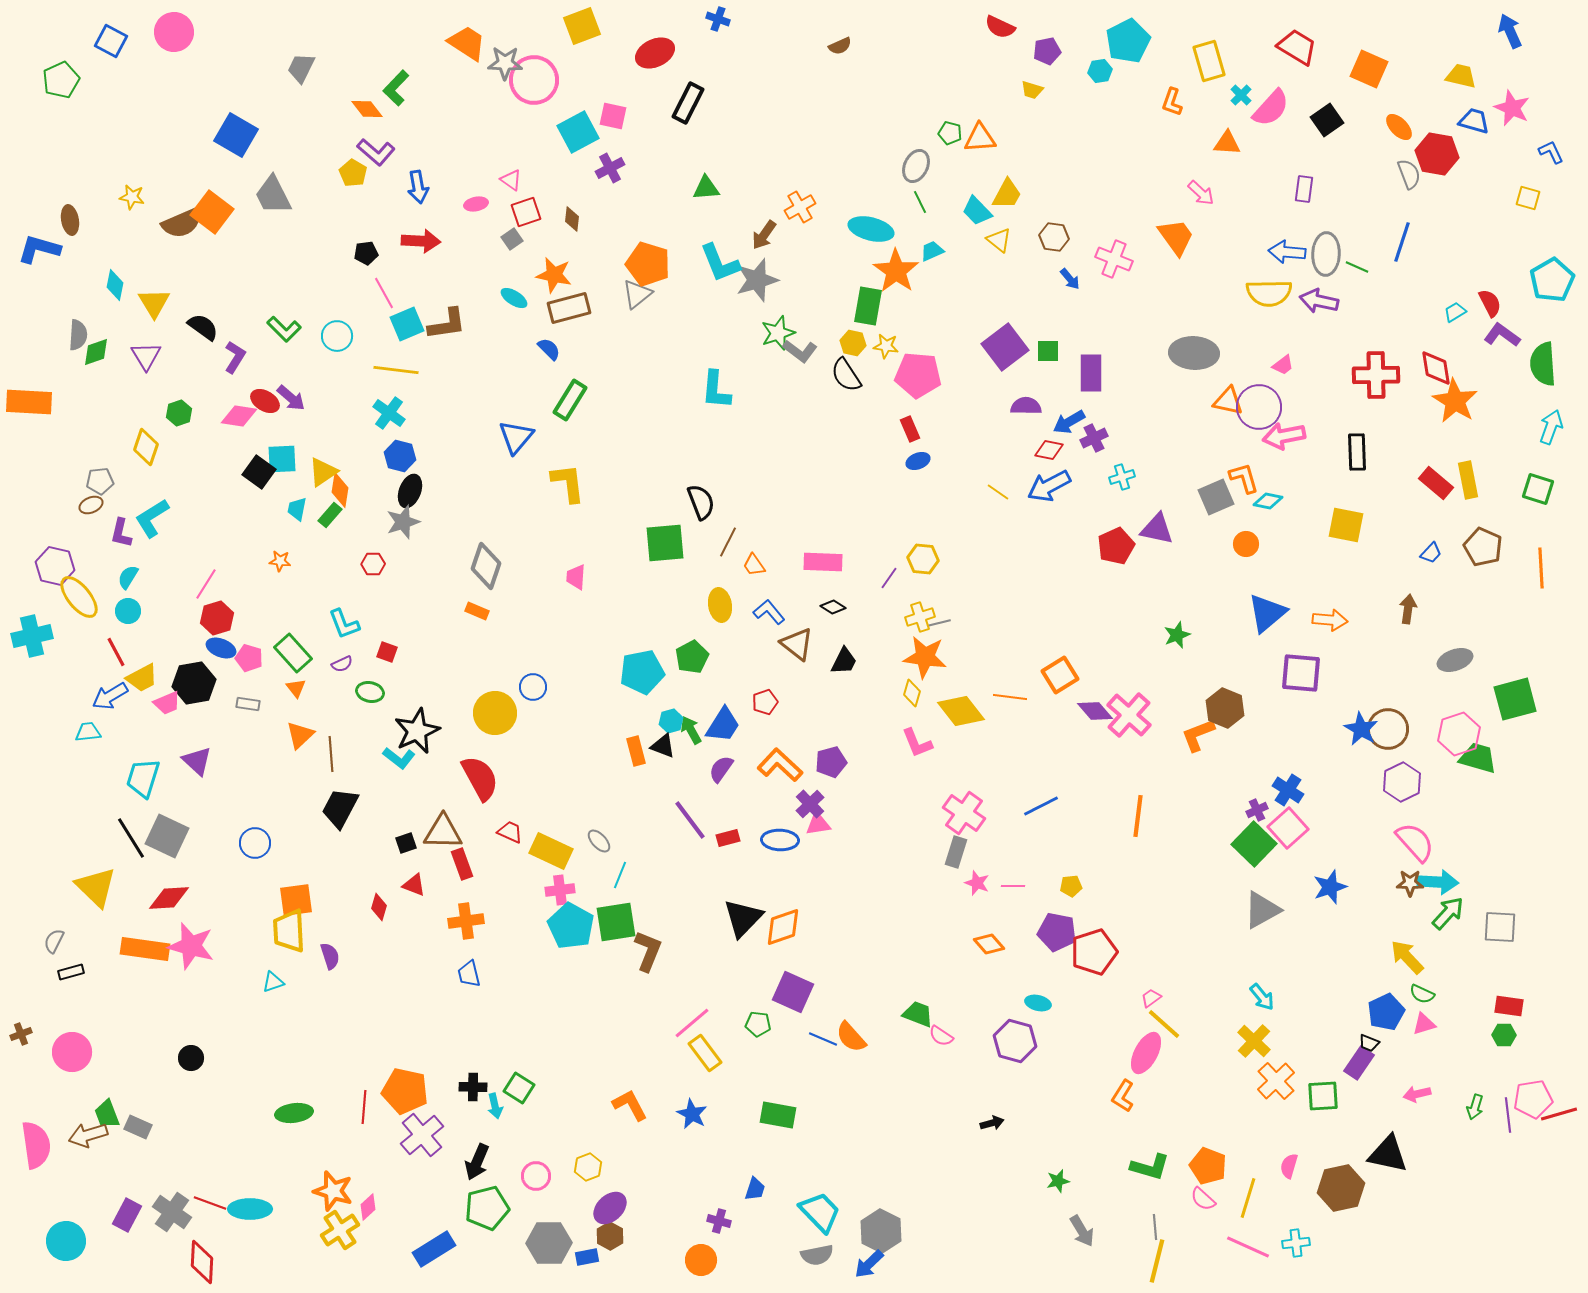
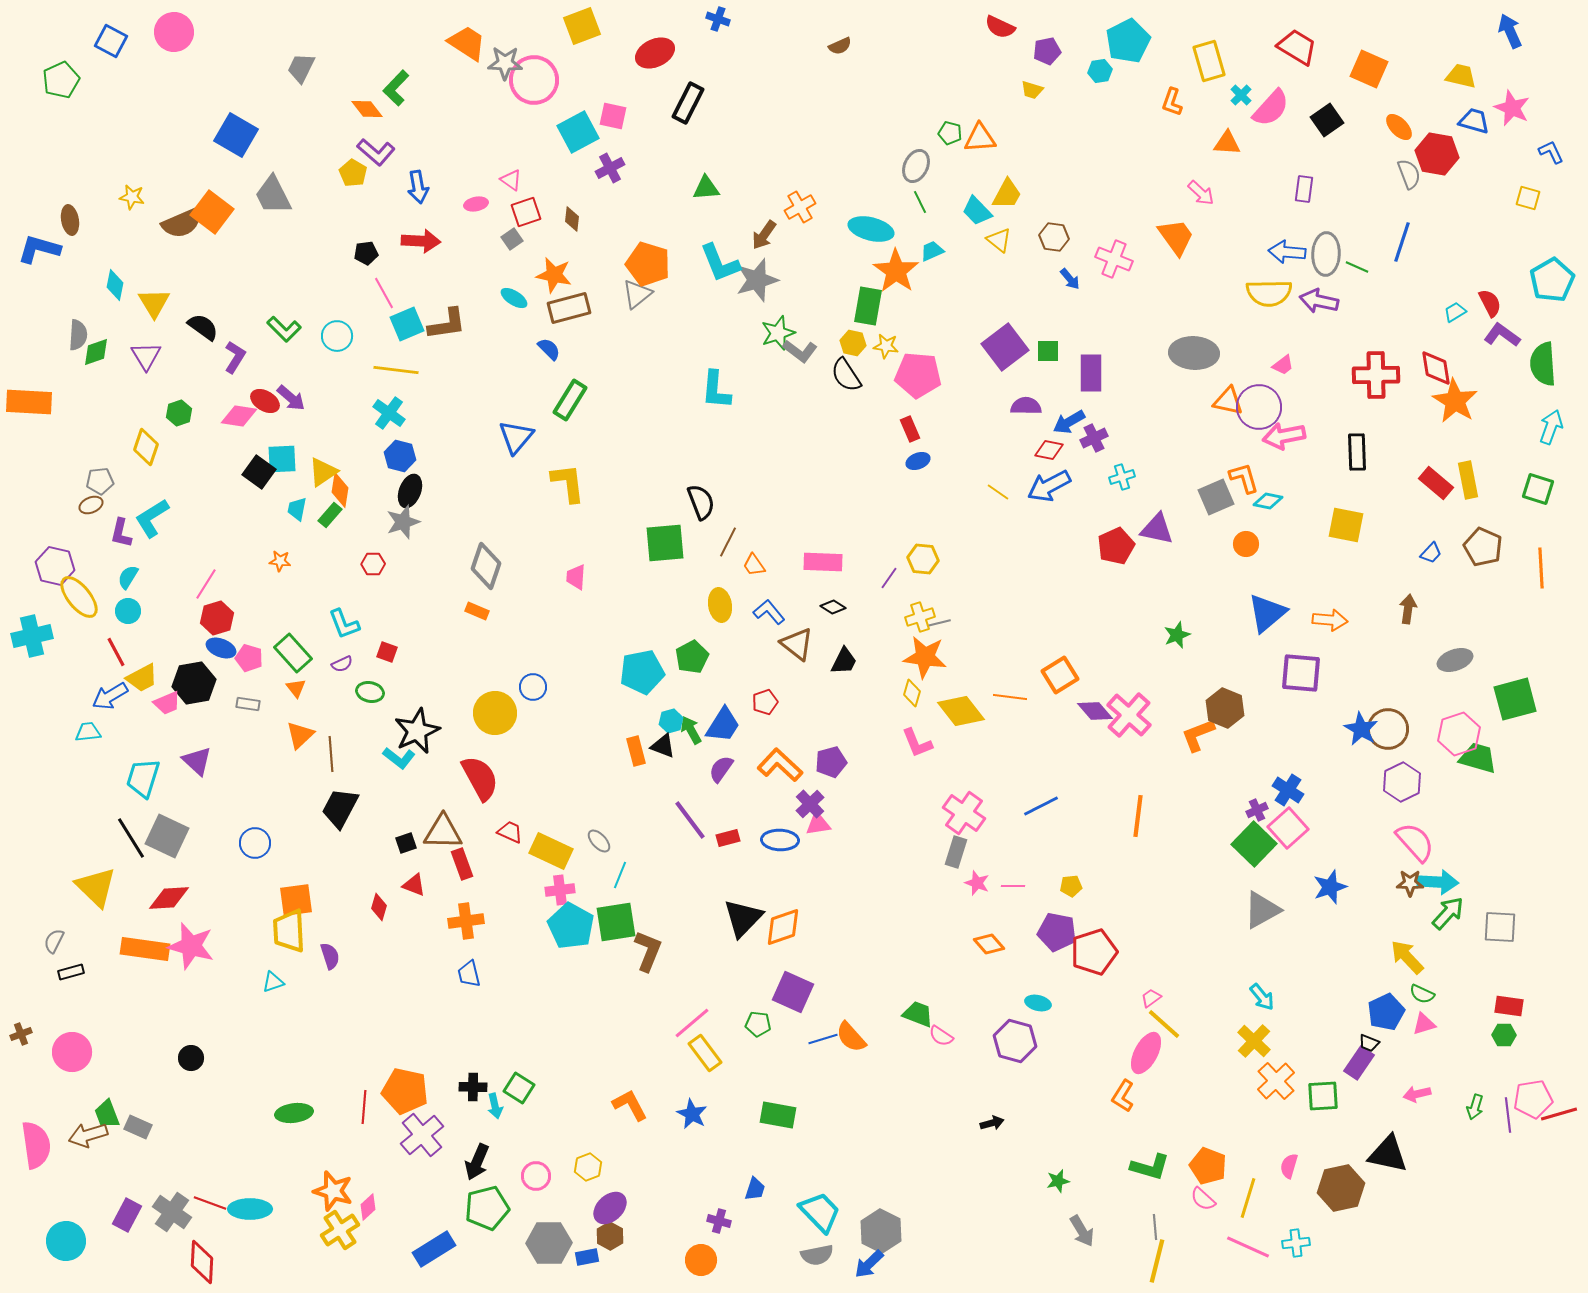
blue line at (823, 1039): rotated 40 degrees counterclockwise
